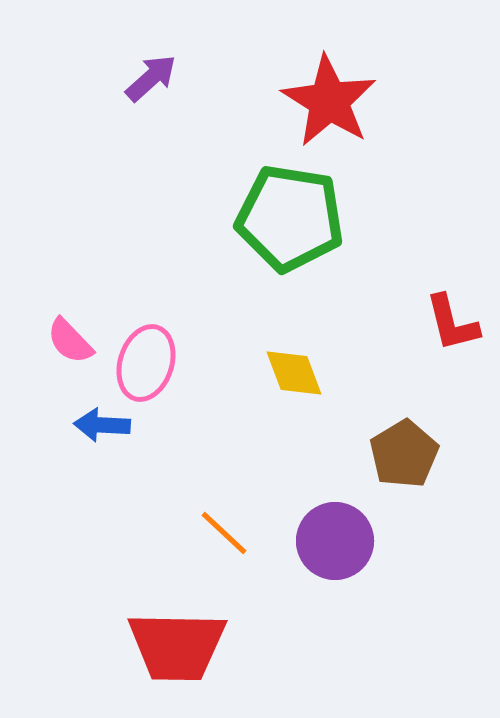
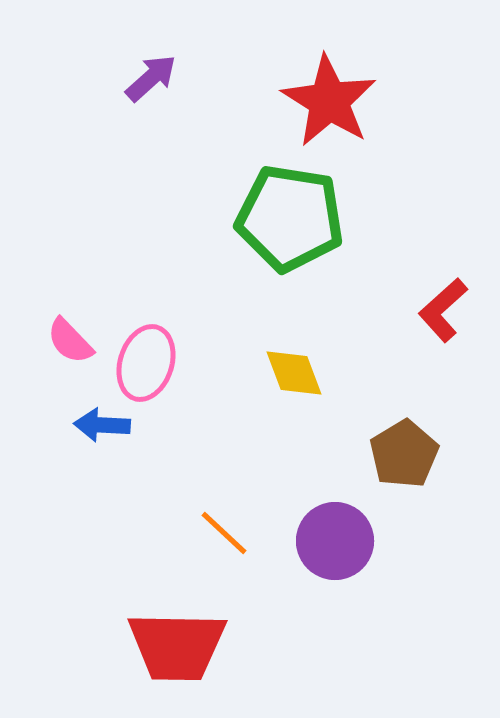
red L-shape: moved 9 px left, 13 px up; rotated 62 degrees clockwise
